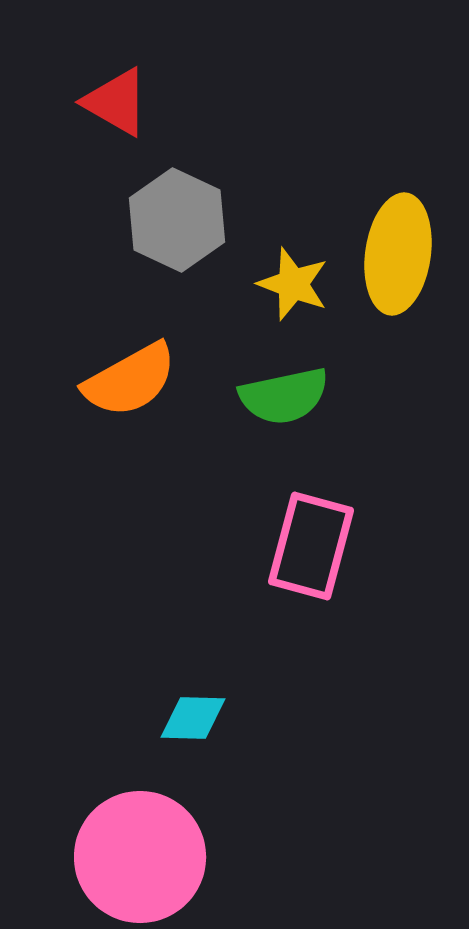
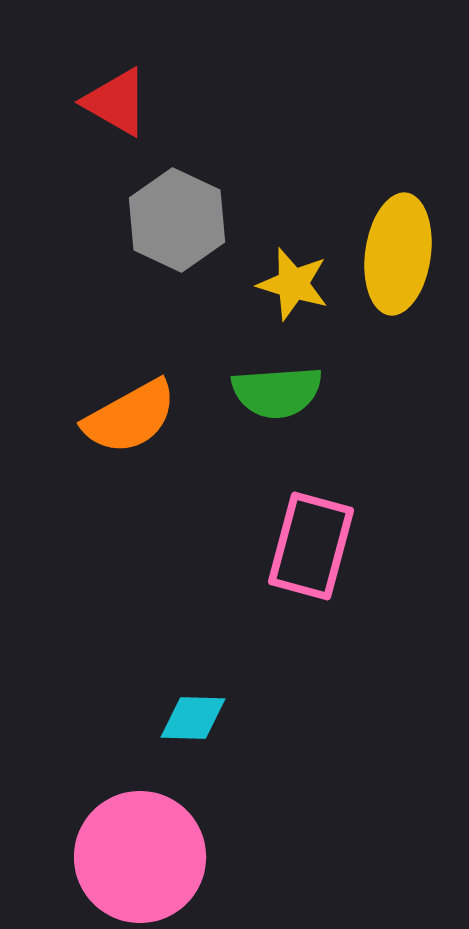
yellow star: rotated 4 degrees counterclockwise
orange semicircle: moved 37 px down
green semicircle: moved 7 px left, 4 px up; rotated 8 degrees clockwise
